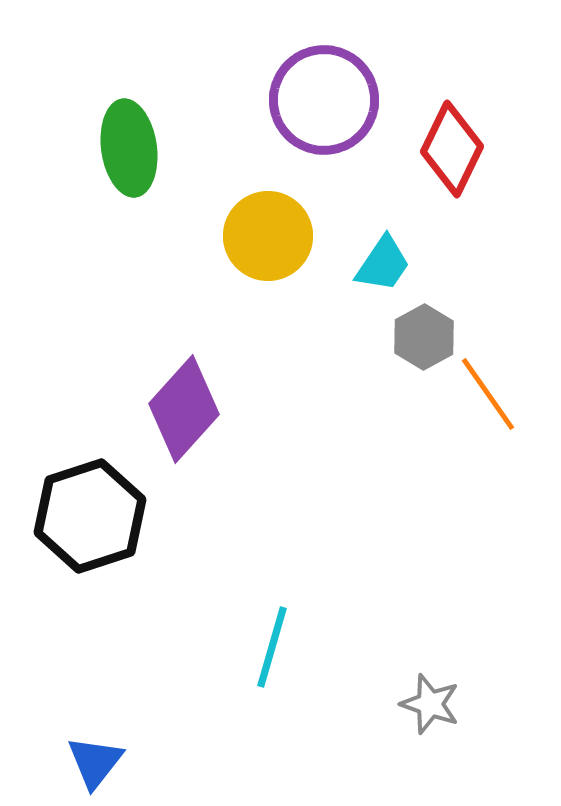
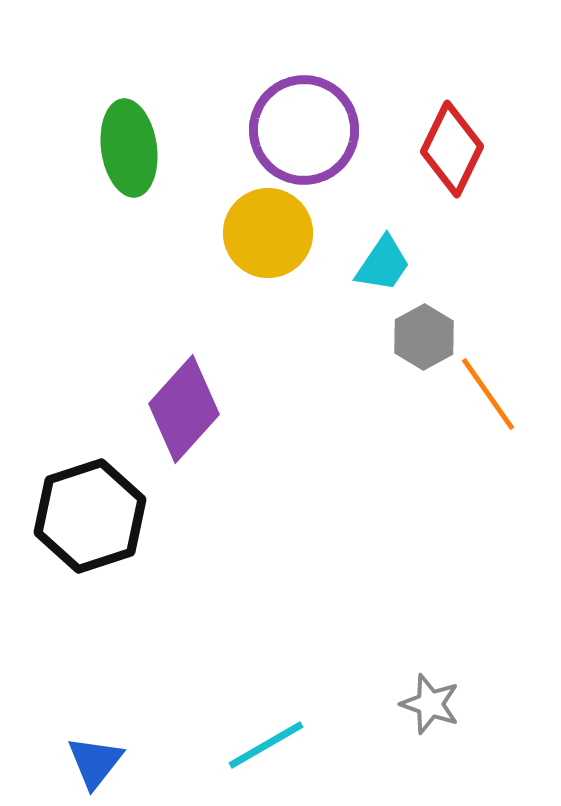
purple circle: moved 20 px left, 30 px down
yellow circle: moved 3 px up
cyan line: moved 6 px left, 98 px down; rotated 44 degrees clockwise
